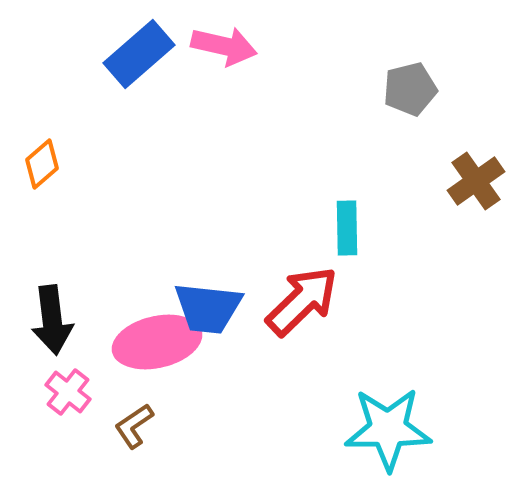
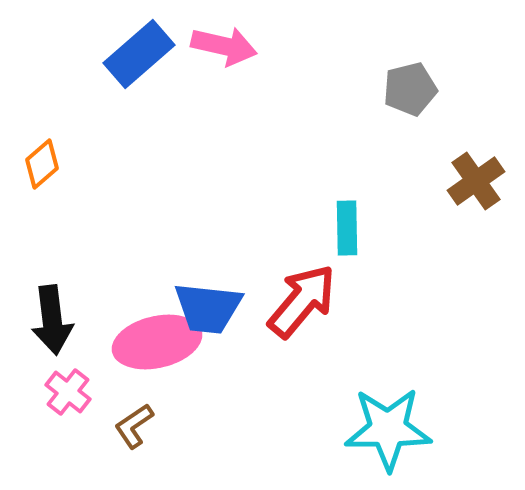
red arrow: rotated 6 degrees counterclockwise
